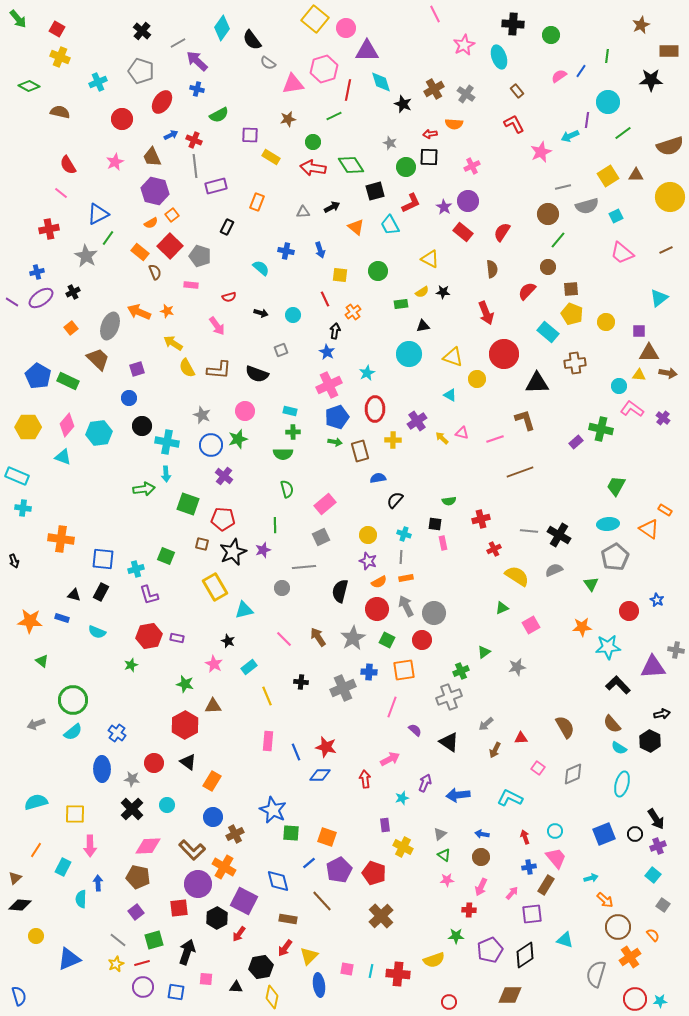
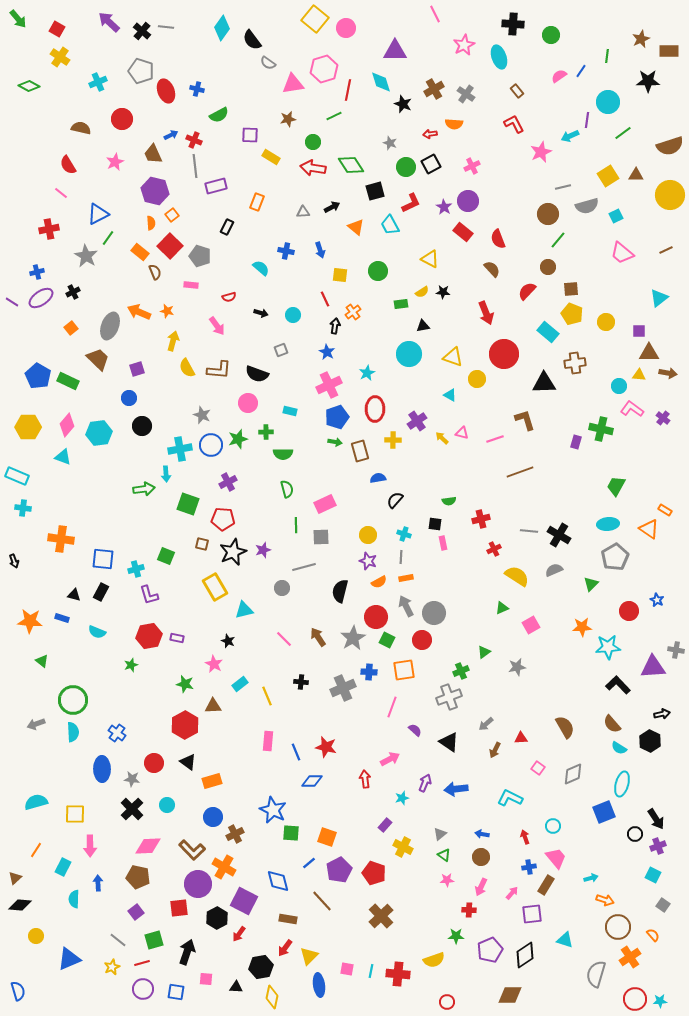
brown star at (641, 25): moved 14 px down
gray line at (178, 43): moved 12 px left, 16 px up; rotated 35 degrees clockwise
purple triangle at (367, 51): moved 28 px right
yellow cross at (60, 57): rotated 12 degrees clockwise
purple arrow at (197, 61): moved 88 px left, 39 px up
black star at (651, 80): moved 3 px left, 1 px down
red ellipse at (162, 102): moved 4 px right, 11 px up; rotated 55 degrees counterclockwise
brown semicircle at (60, 112): moved 21 px right, 16 px down
brown trapezoid at (152, 157): moved 1 px right, 3 px up
black square at (429, 157): moved 2 px right, 7 px down; rotated 30 degrees counterclockwise
yellow circle at (670, 197): moved 2 px up
orange semicircle at (151, 223): rotated 64 degrees counterclockwise
red semicircle at (502, 232): moved 4 px left, 7 px down; rotated 54 degrees counterclockwise
brown semicircle at (492, 269): rotated 36 degrees counterclockwise
black arrow at (335, 331): moved 5 px up
yellow arrow at (173, 343): moved 2 px up; rotated 72 degrees clockwise
black triangle at (537, 383): moved 7 px right
pink circle at (245, 411): moved 3 px right, 8 px up
green cross at (293, 432): moved 27 px left
cyan cross at (167, 442): moved 13 px right, 7 px down; rotated 20 degrees counterclockwise
purple rectangle at (576, 442): rotated 32 degrees counterclockwise
purple cross at (224, 476): moved 4 px right, 6 px down; rotated 24 degrees clockwise
pink rectangle at (325, 504): rotated 15 degrees clockwise
green line at (275, 525): moved 21 px right
gray square at (321, 537): rotated 24 degrees clockwise
gray line at (304, 567): rotated 10 degrees counterclockwise
green triangle at (591, 584): rotated 21 degrees clockwise
red circle at (377, 609): moved 1 px left, 8 px down
cyan rectangle at (249, 667): moved 9 px left, 17 px down
cyan semicircle at (73, 732): rotated 54 degrees counterclockwise
blue diamond at (320, 775): moved 8 px left, 6 px down
orange rectangle at (212, 781): rotated 42 degrees clockwise
blue arrow at (458, 795): moved 2 px left, 6 px up
purple rectangle at (385, 825): rotated 48 degrees clockwise
cyan circle at (555, 831): moved 2 px left, 5 px up
blue square at (604, 834): moved 22 px up
cyan square at (653, 875): rotated 14 degrees counterclockwise
cyan semicircle at (81, 899): moved 7 px left
orange arrow at (605, 900): rotated 24 degrees counterclockwise
yellow star at (116, 964): moved 4 px left, 3 px down
purple circle at (143, 987): moved 2 px down
blue semicircle at (19, 996): moved 1 px left, 5 px up
red circle at (449, 1002): moved 2 px left
